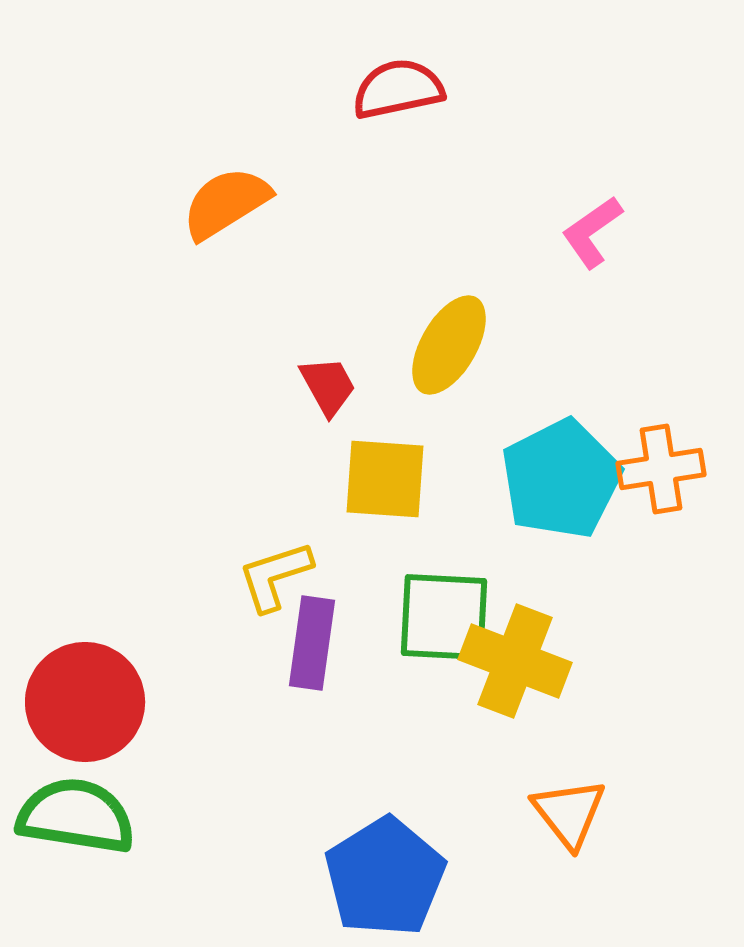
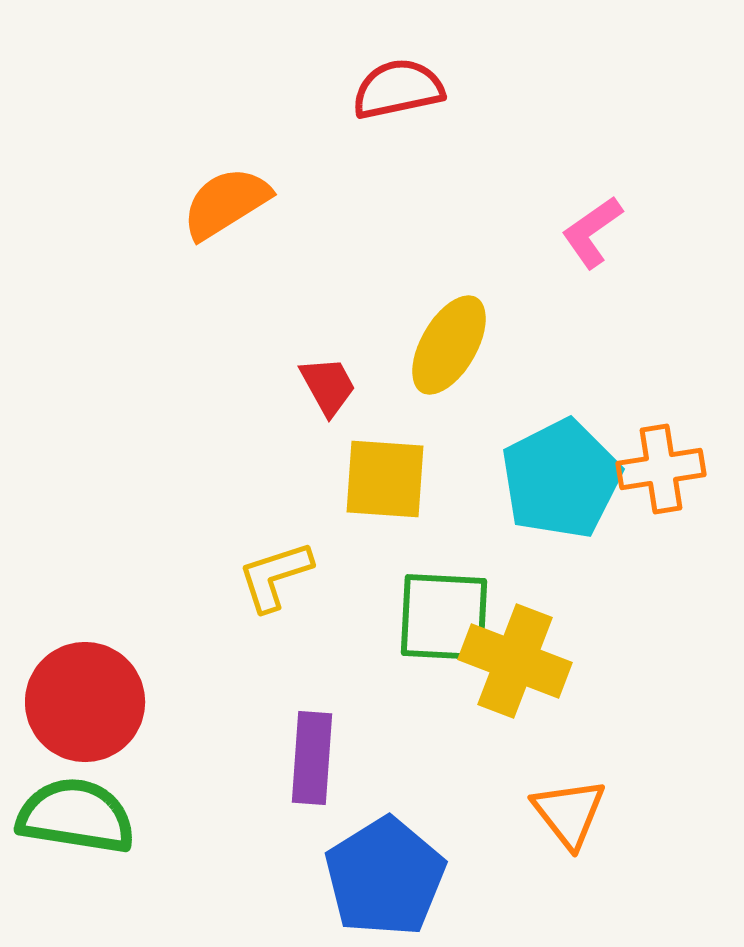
purple rectangle: moved 115 px down; rotated 4 degrees counterclockwise
